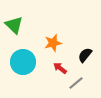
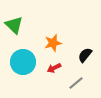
red arrow: moved 6 px left; rotated 64 degrees counterclockwise
